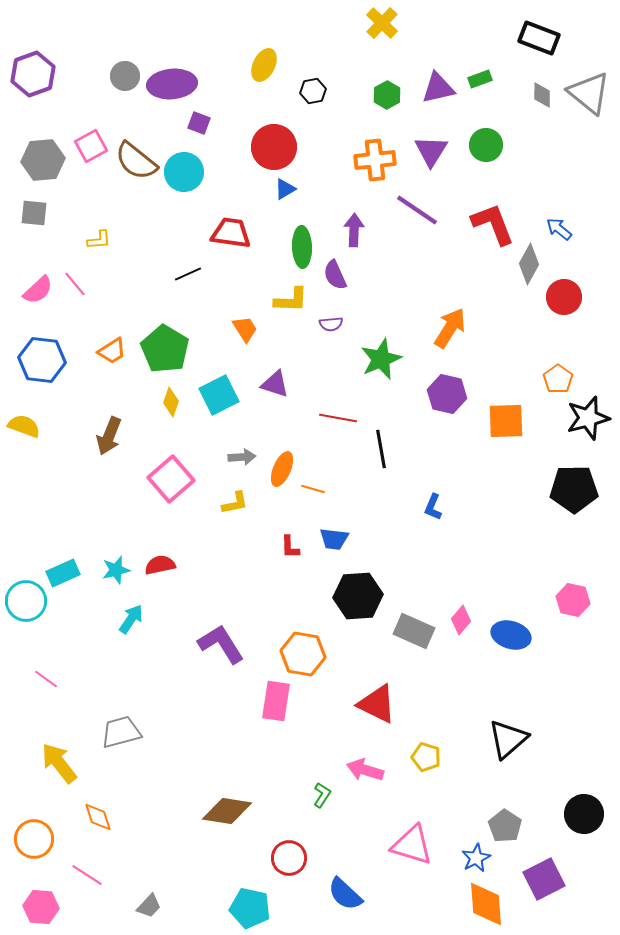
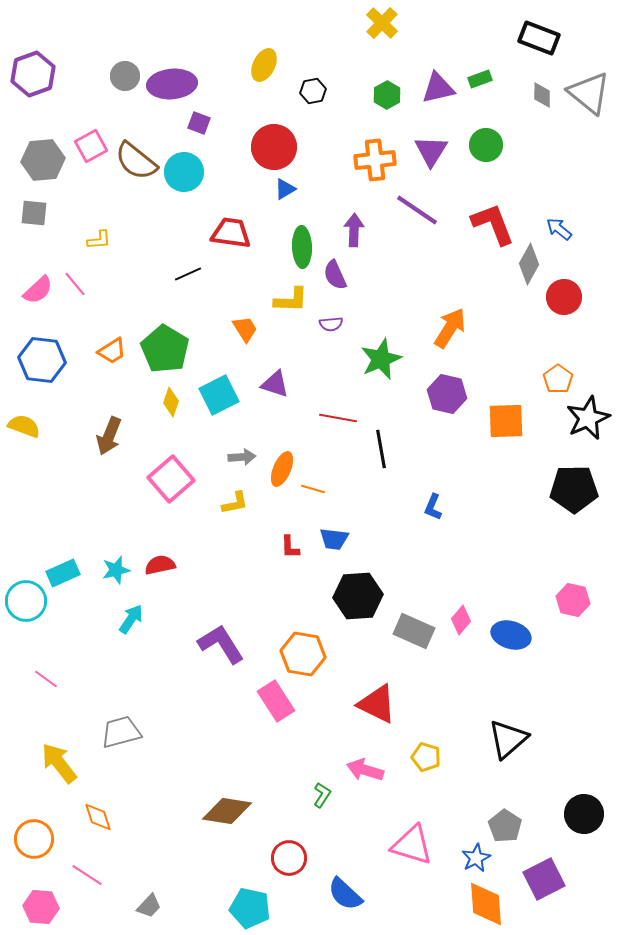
black star at (588, 418): rotated 9 degrees counterclockwise
pink rectangle at (276, 701): rotated 42 degrees counterclockwise
